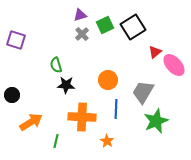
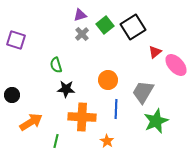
green square: rotated 12 degrees counterclockwise
pink ellipse: moved 2 px right
black star: moved 4 px down
